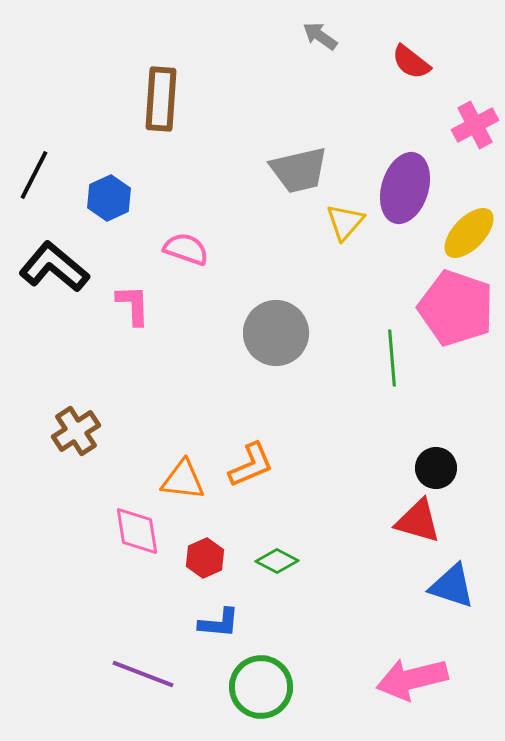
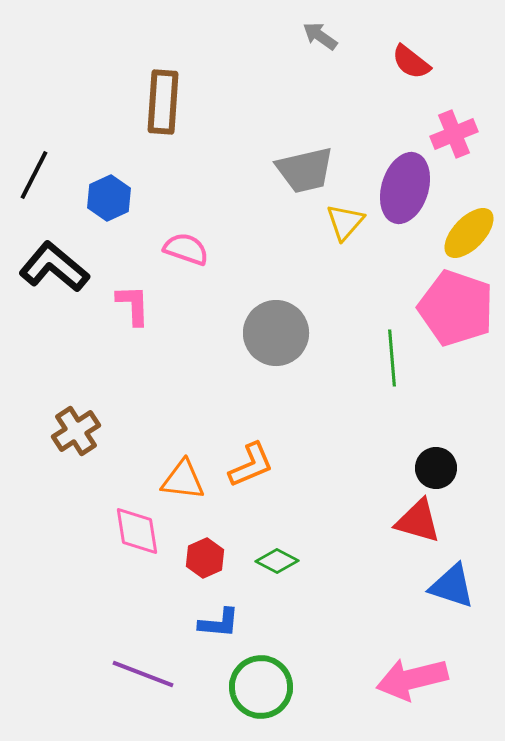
brown rectangle: moved 2 px right, 3 px down
pink cross: moved 21 px left, 9 px down; rotated 6 degrees clockwise
gray trapezoid: moved 6 px right
